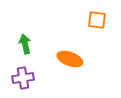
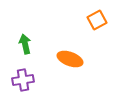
orange square: rotated 36 degrees counterclockwise
purple cross: moved 2 px down
